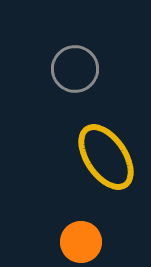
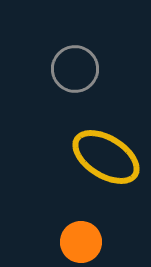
yellow ellipse: rotated 24 degrees counterclockwise
